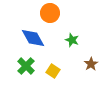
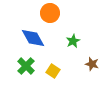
green star: moved 1 px right, 1 px down; rotated 24 degrees clockwise
brown star: moved 1 px right; rotated 24 degrees counterclockwise
